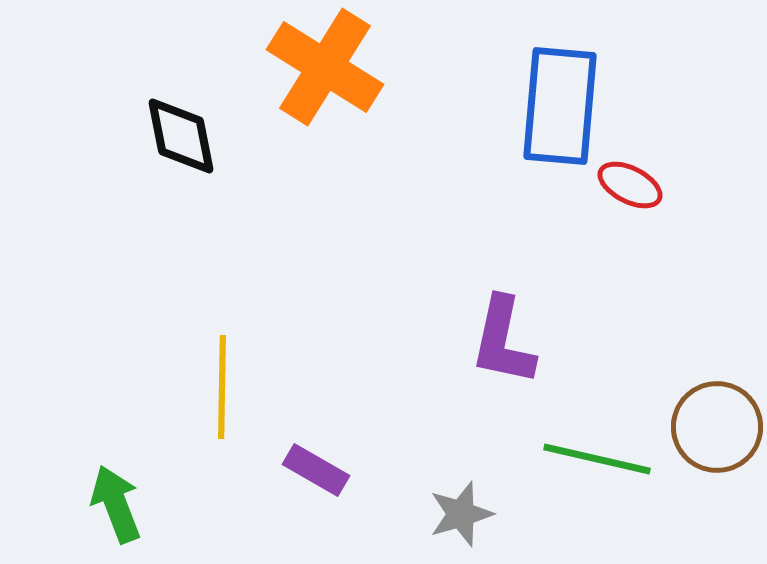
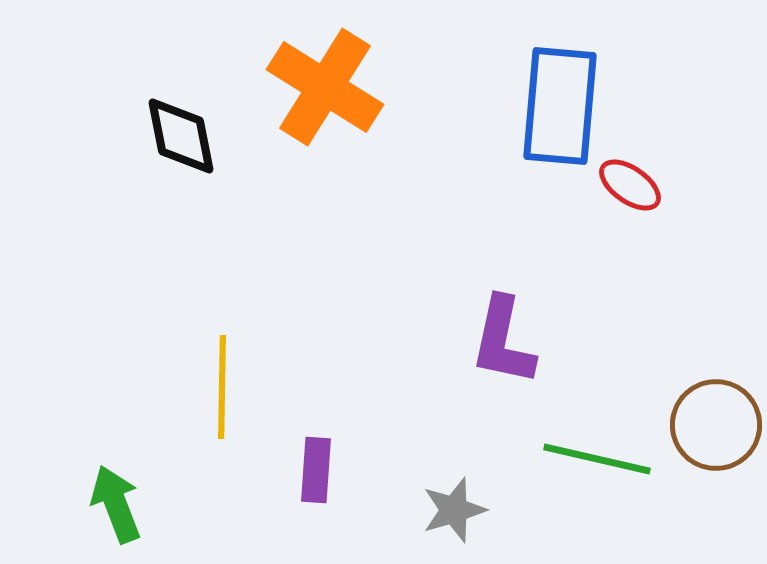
orange cross: moved 20 px down
red ellipse: rotated 8 degrees clockwise
brown circle: moved 1 px left, 2 px up
purple rectangle: rotated 64 degrees clockwise
gray star: moved 7 px left, 4 px up
